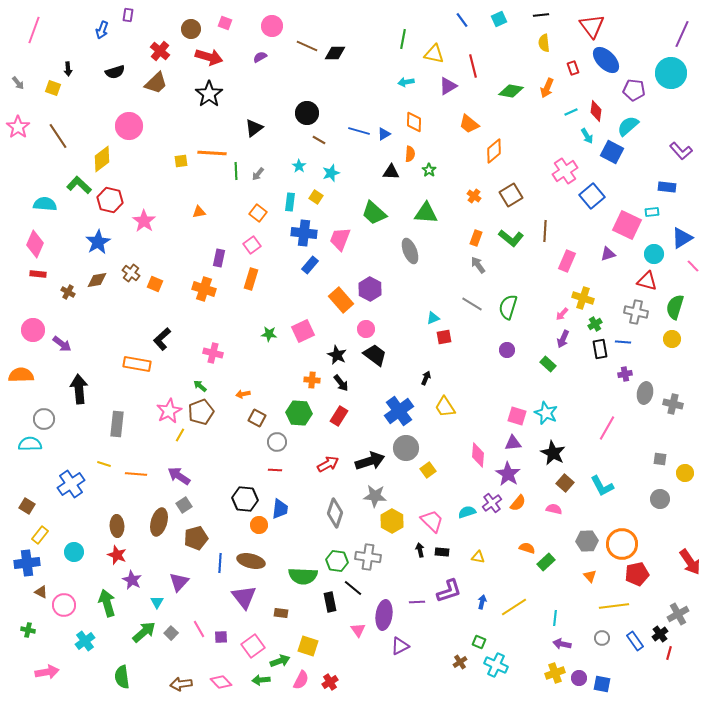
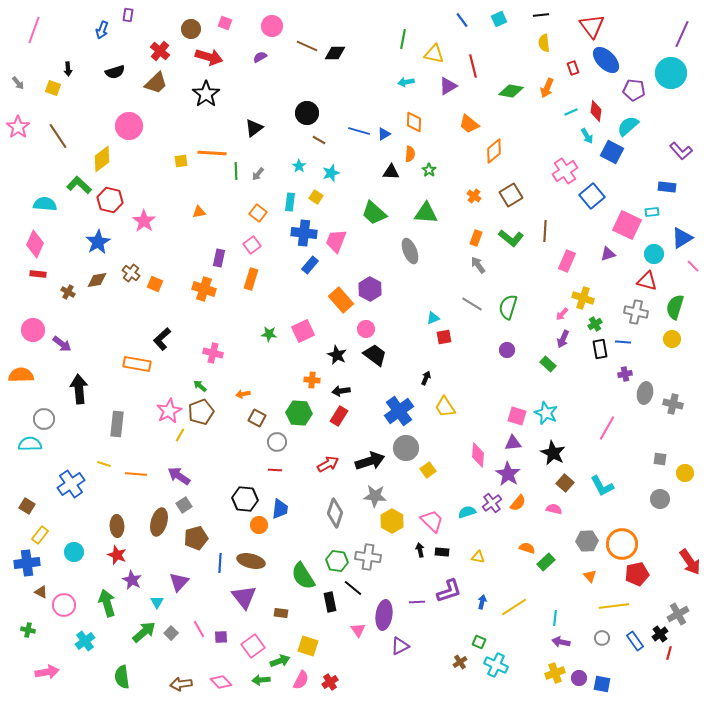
black star at (209, 94): moved 3 px left
pink trapezoid at (340, 239): moved 4 px left, 2 px down
black arrow at (341, 383): moved 8 px down; rotated 120 degrees clockwise
green semicircle at (303, 576): rotated 56 degrees clockwise
purple arrow at (562, 644): moved 1 px left, 2 px up
